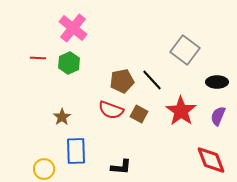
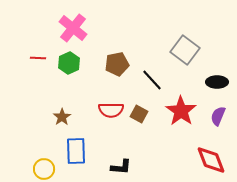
brown pentagon: moved 5 px left, 17 px up
red semicircle: rotated 20 degrees counterclockwise
